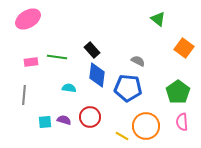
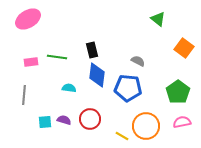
black rectangle: rotated 28 degrees clockwise
red circle: moved 2 px down
pink semicircle: rotated 84 degrees clockwise
